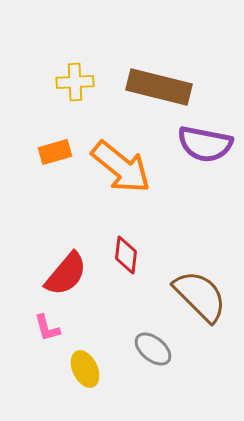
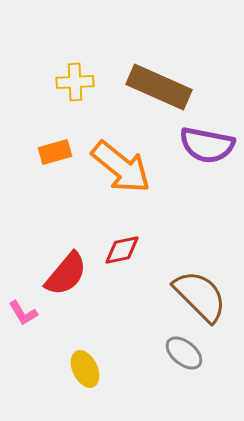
brown rectangle: rotated 10 degrees clockwise
purple semicircle: moved 2 px right, 1 px down
red diamond: moved 4 px left, 5 px up; rotated 72 degrees clockwise
pink L-shape: moved 24 px left, 15 px up; rotated 16 degrees counterclockwise
gray ellipse: moved 31 px right, 4 px down
